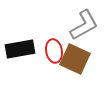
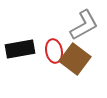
brown square: rotated 12 degrees clockwise
